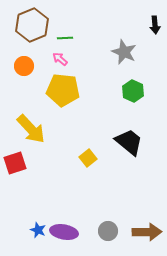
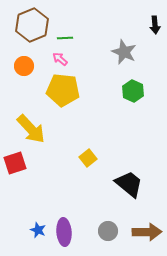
black trapezoid: moved 42 px down
purple ellipse: rotated 76 degrees clockwise
